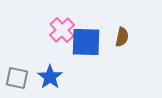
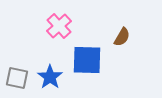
pink cross: moved 3 px left, 4 px up
brown semicircle: rotated 18 degrees clockwise
blue square: moved 1 px right, 18 px down
